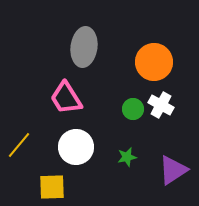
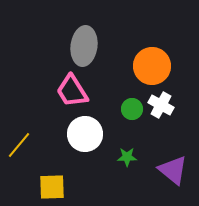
gray ellipse: moved 1 px up
orange circle: moved 2 px left, 4 px down
pink trapezoid: moved 6 px right, 7 px up
green circle: moved 1 px left
white circle: moved 9 px right, 13 px up
green star: rotated 12 degrees clockwise
purple triangle: rotated 48 degrees counterclockwise
